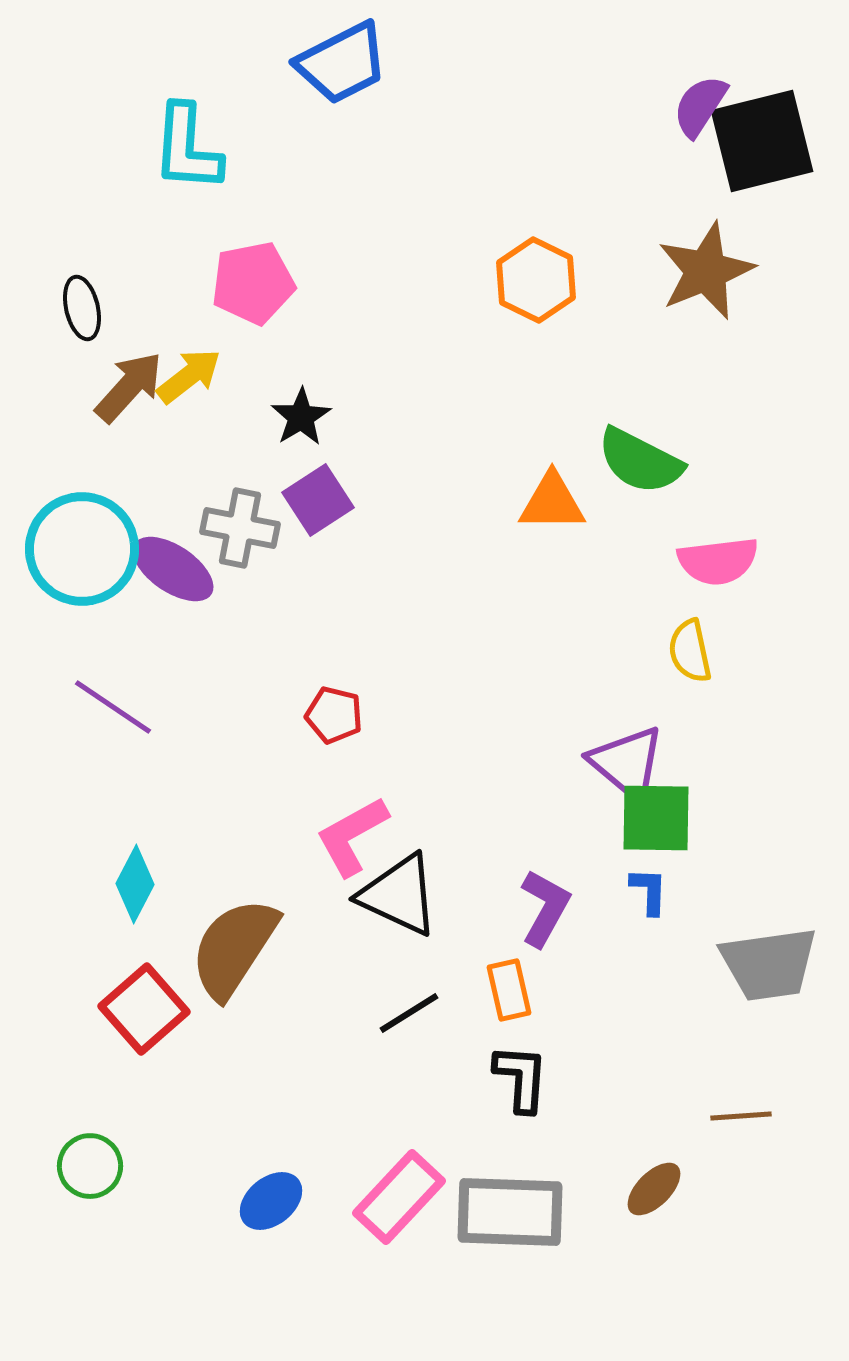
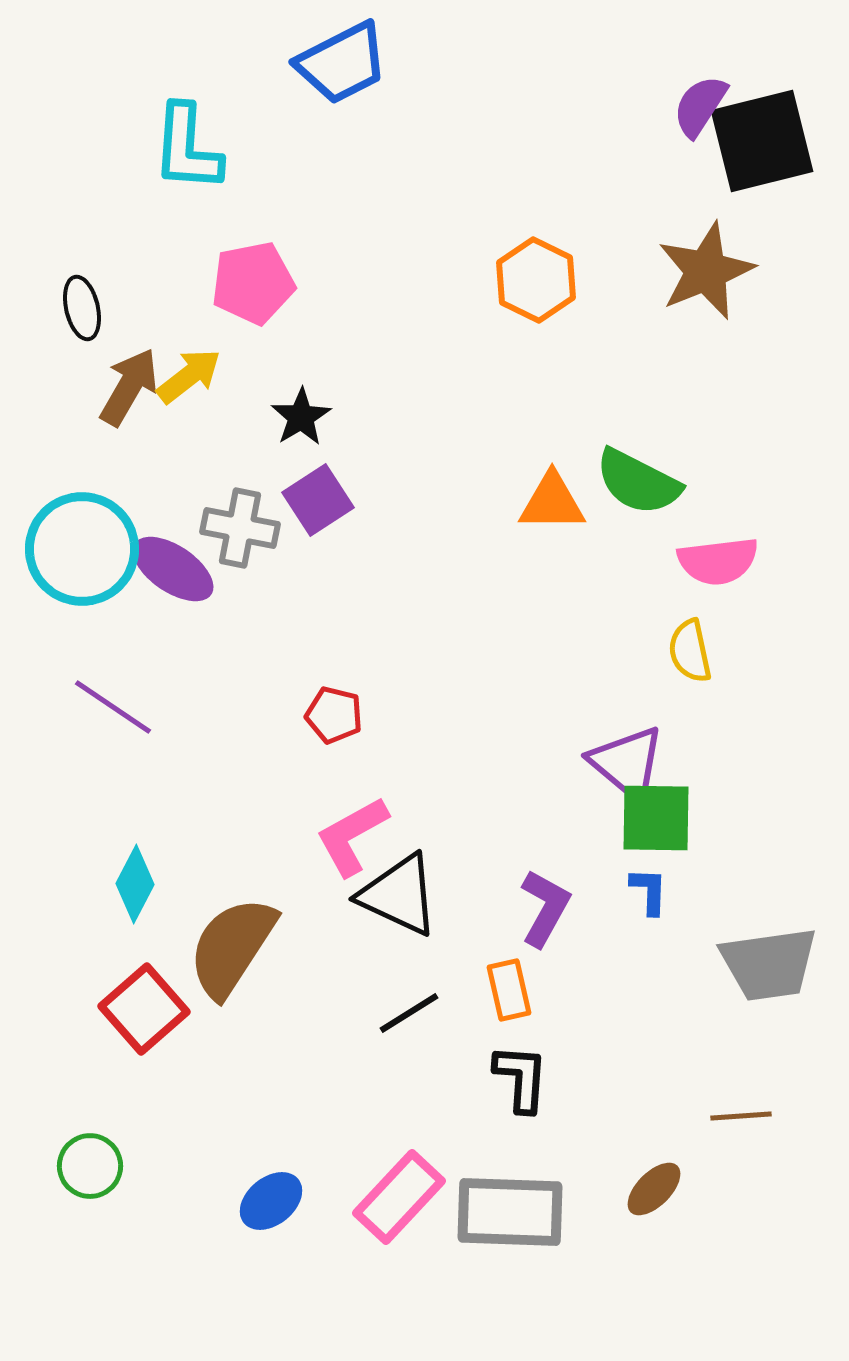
brown arrow: rotated 12 degrees counterclockwise
green semicircle: moved 2 px left, 21 px down
brown semicircle: moved 2 px left, 1 px up
